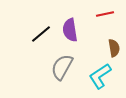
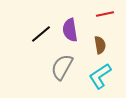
brown semicircle: moved 14 px left, 3 px up
